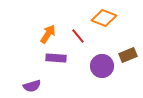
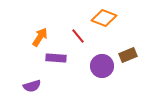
orange arrow: moved 8 px left, 3 px down
